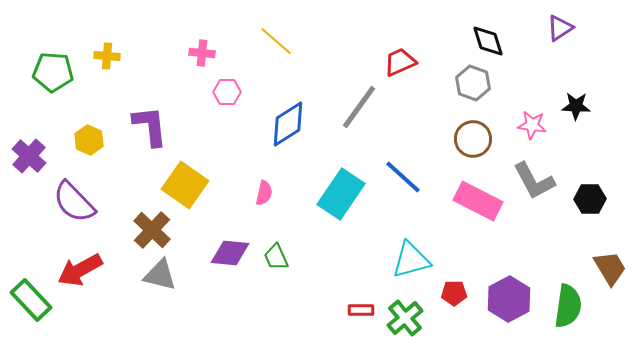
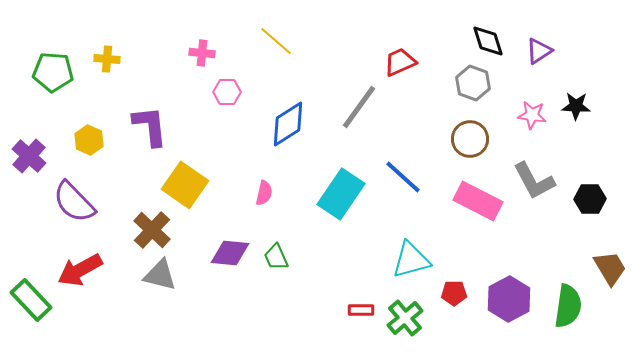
purple triangle: moved 21 px left, 23 px down
yellow cross: moved 3 px down
pink star: moved 10 px up
brown circle: moved 3 px left
